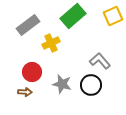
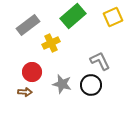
yellow square: moved 1 px down
gray L-shape: rotated 15 degrees clockwise
